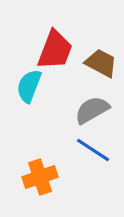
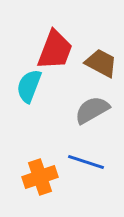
blue line: moved 7 px left, 12 px down; rotated 15 degrees counterclockwise
